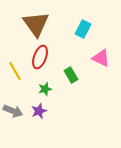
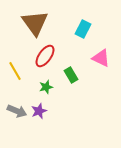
brown triangle: moved 1 px left, 1 px up
red ellipse: moved 5 px right, 1 px up; rotated 15 degrees clockwise
green star: moved 1 px right, 2 px up
gray arrow: moved 4 px right
